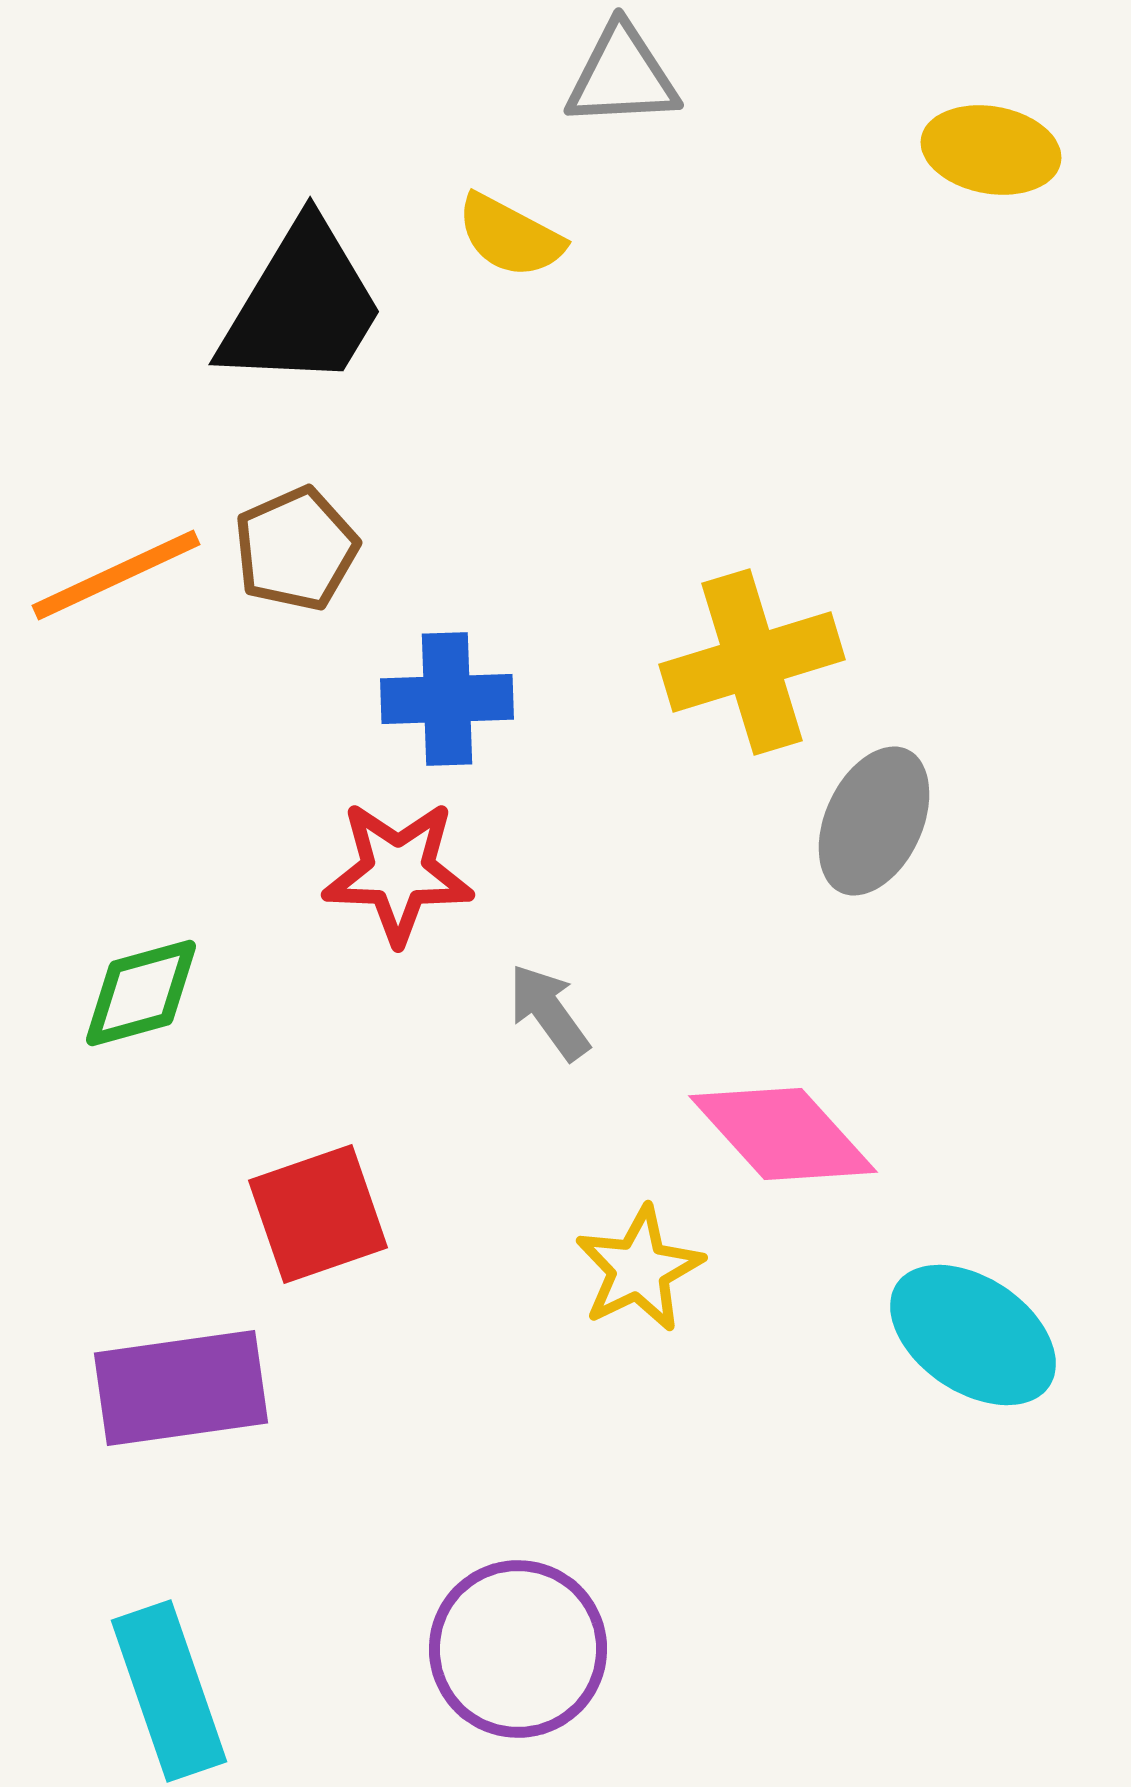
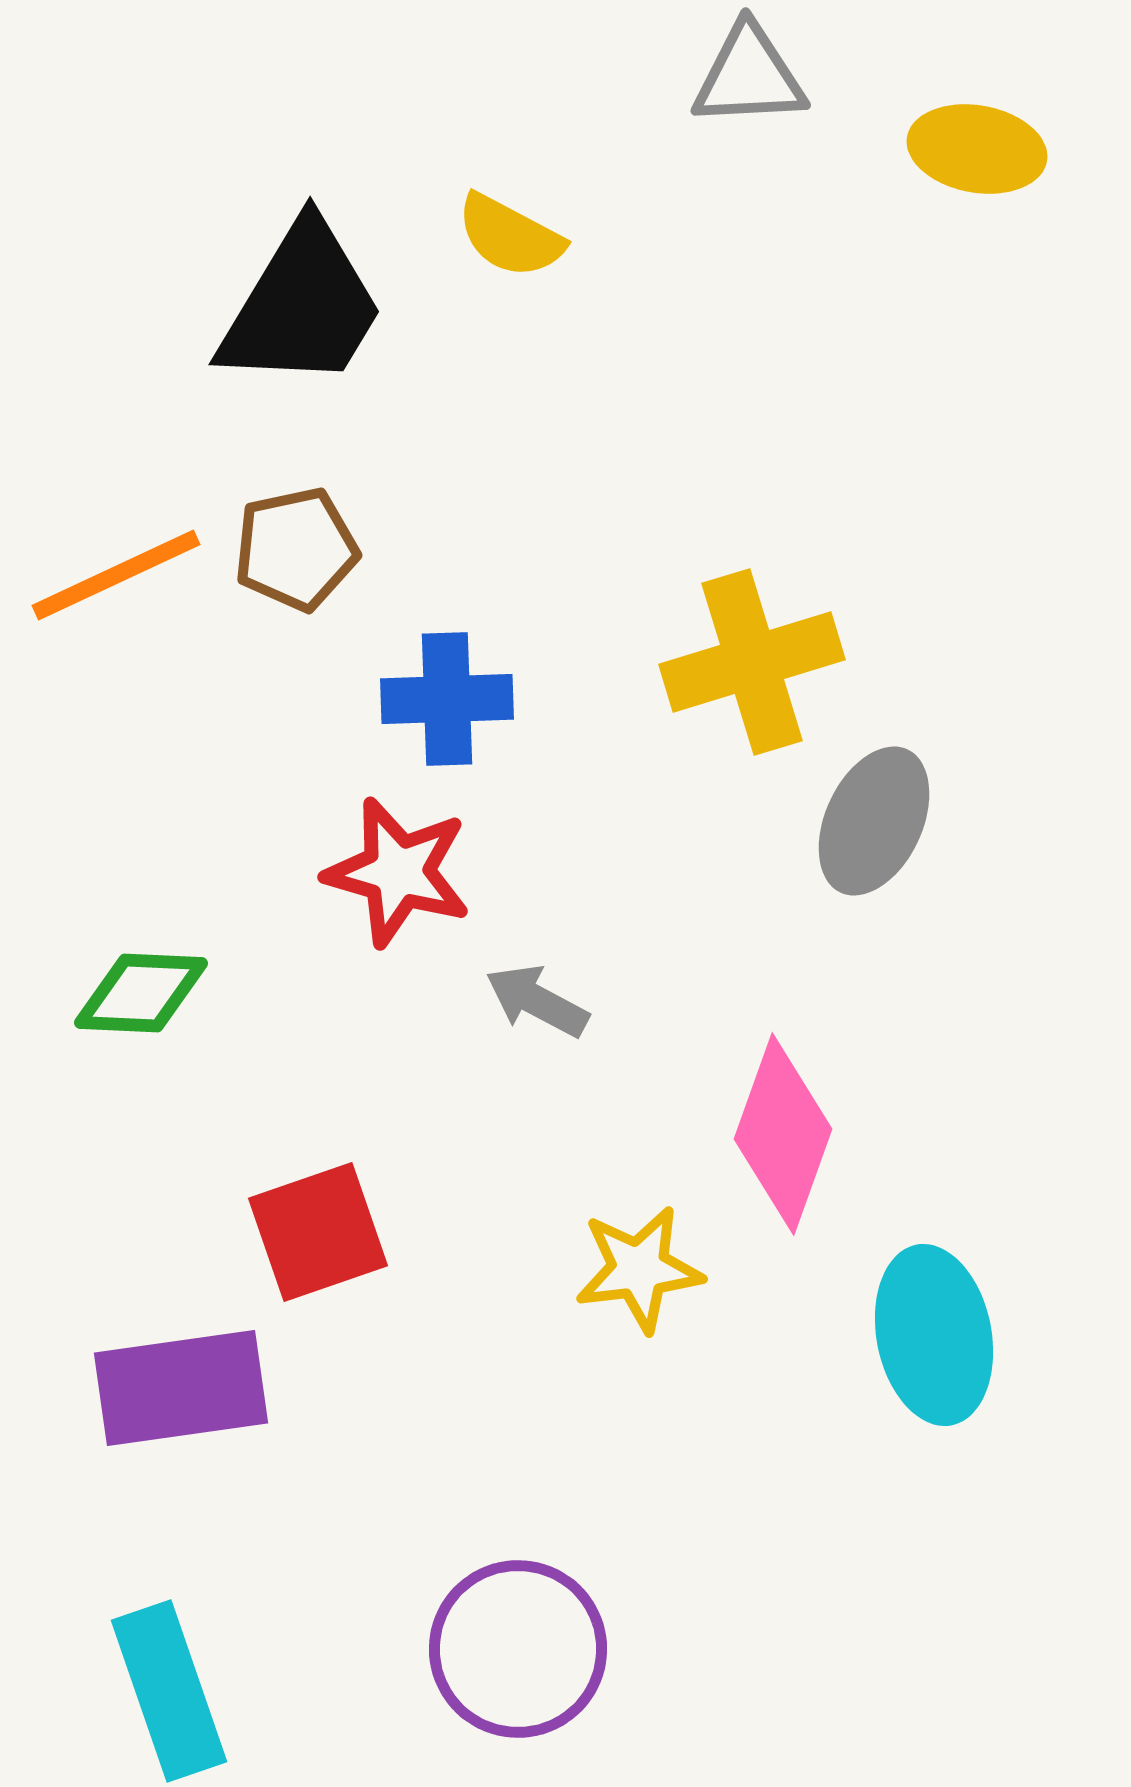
gray triangle: moved 127 px right
yellow ellipse: moved 14 px left, 1 px up
brown pentagon: rotated 12 degrees clockwise
red star: rotated 14 degrees clockwise
green diamond: rotated 18 degrees clockwise
gray arrow: moved 12 px left, 11 px up; rotated 26 degrees counterclockwise
pink diamond: rotated 62 degrees clockwise
red square: moved 18 px down
yellow star: rotated 19 degrees clockwise
cyan ellipse: moved 39 px left; rotated 45 degrees clockwise
